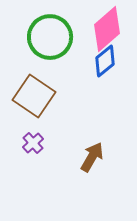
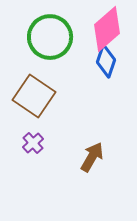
blue diamond: moved 1 px right; rotated 32 degrees counterclockwise
